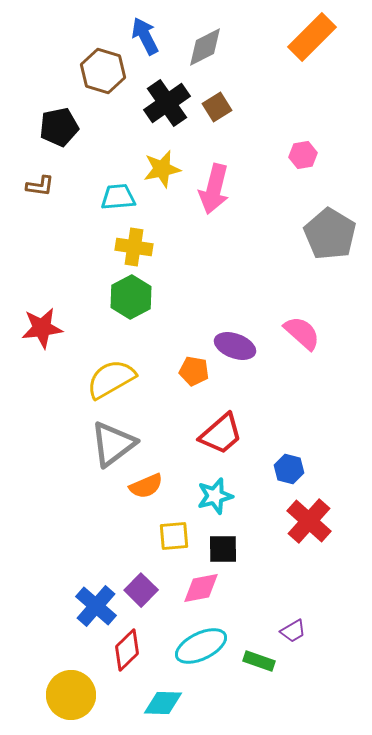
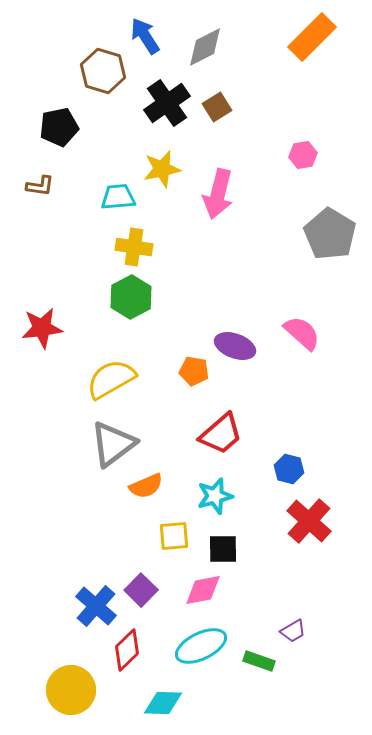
blue arrow: rotated 6 degrees counterclockwise
pink arrow: moved 4 px right, 5 px down
pink diamond: moved 2 px right, 2 px down
yellow circle: moved 5 px up
